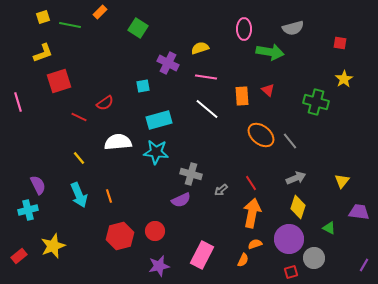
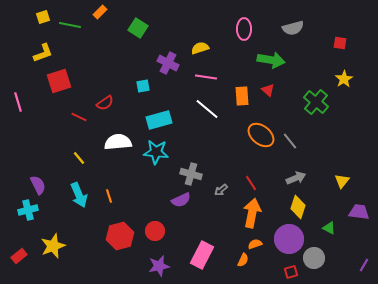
green arrow at (270, 52): moved 1 px right, 8 px down
green cross at (316, 102): rotated 25 degrees clockwise
